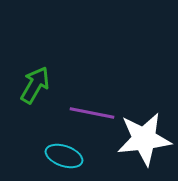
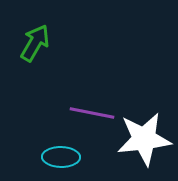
green arrow: moved 42 px up
cyan ellipse: moved 3 px left, 1 px down; rotated 18 degrees counterclockwise
